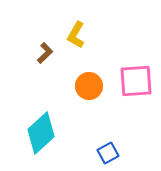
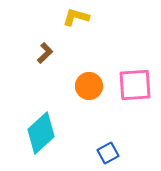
yellow L-shape: moved 18 px up; rotated 76 degrees clockwise
pink square: moved 1 px left, 4 px down
